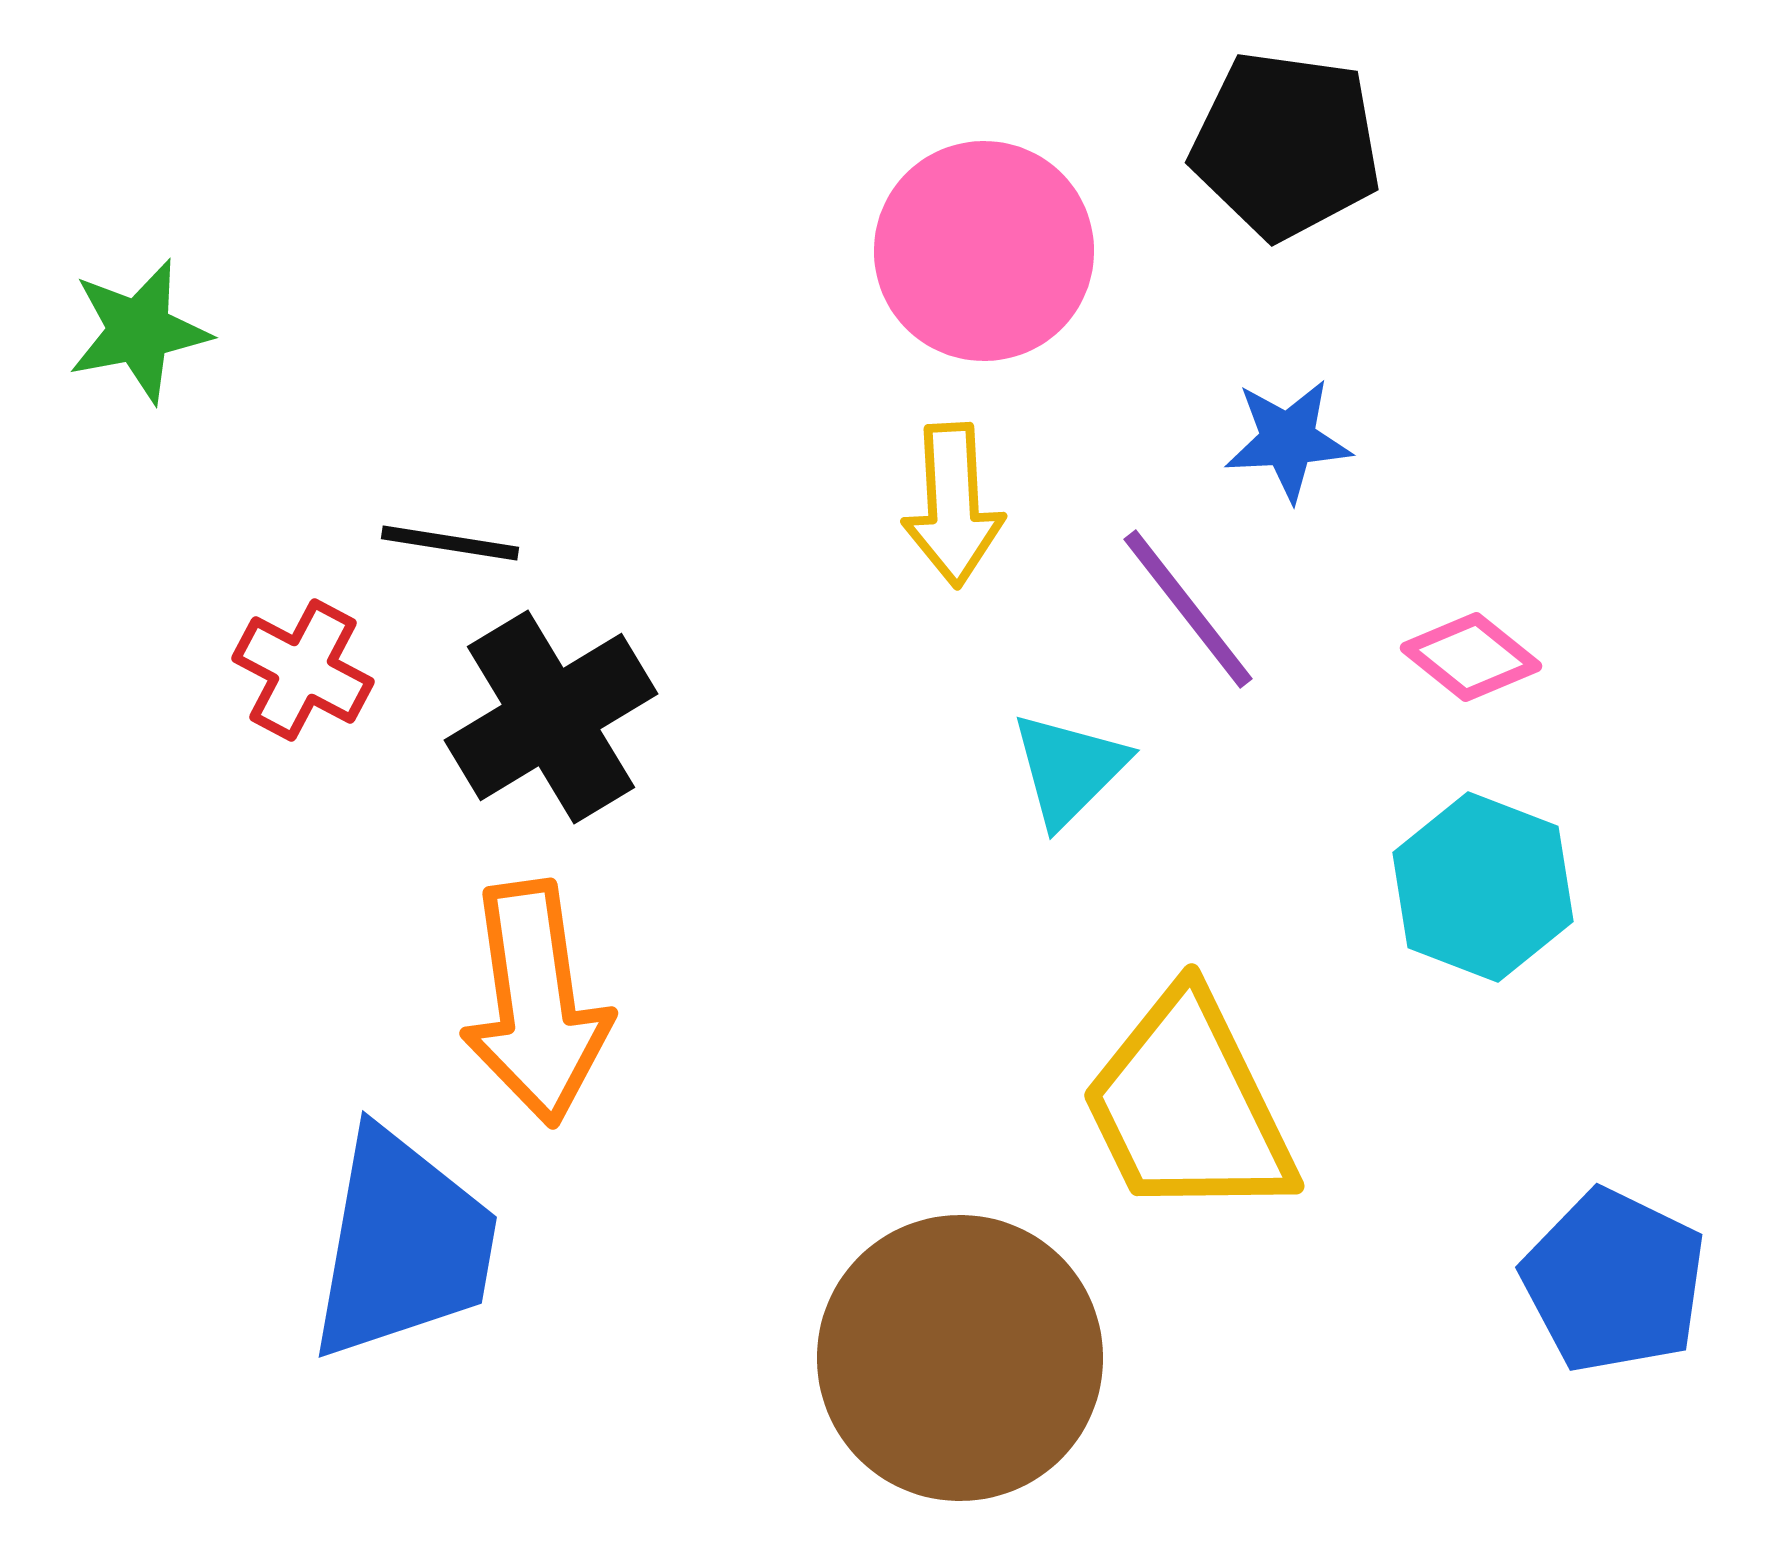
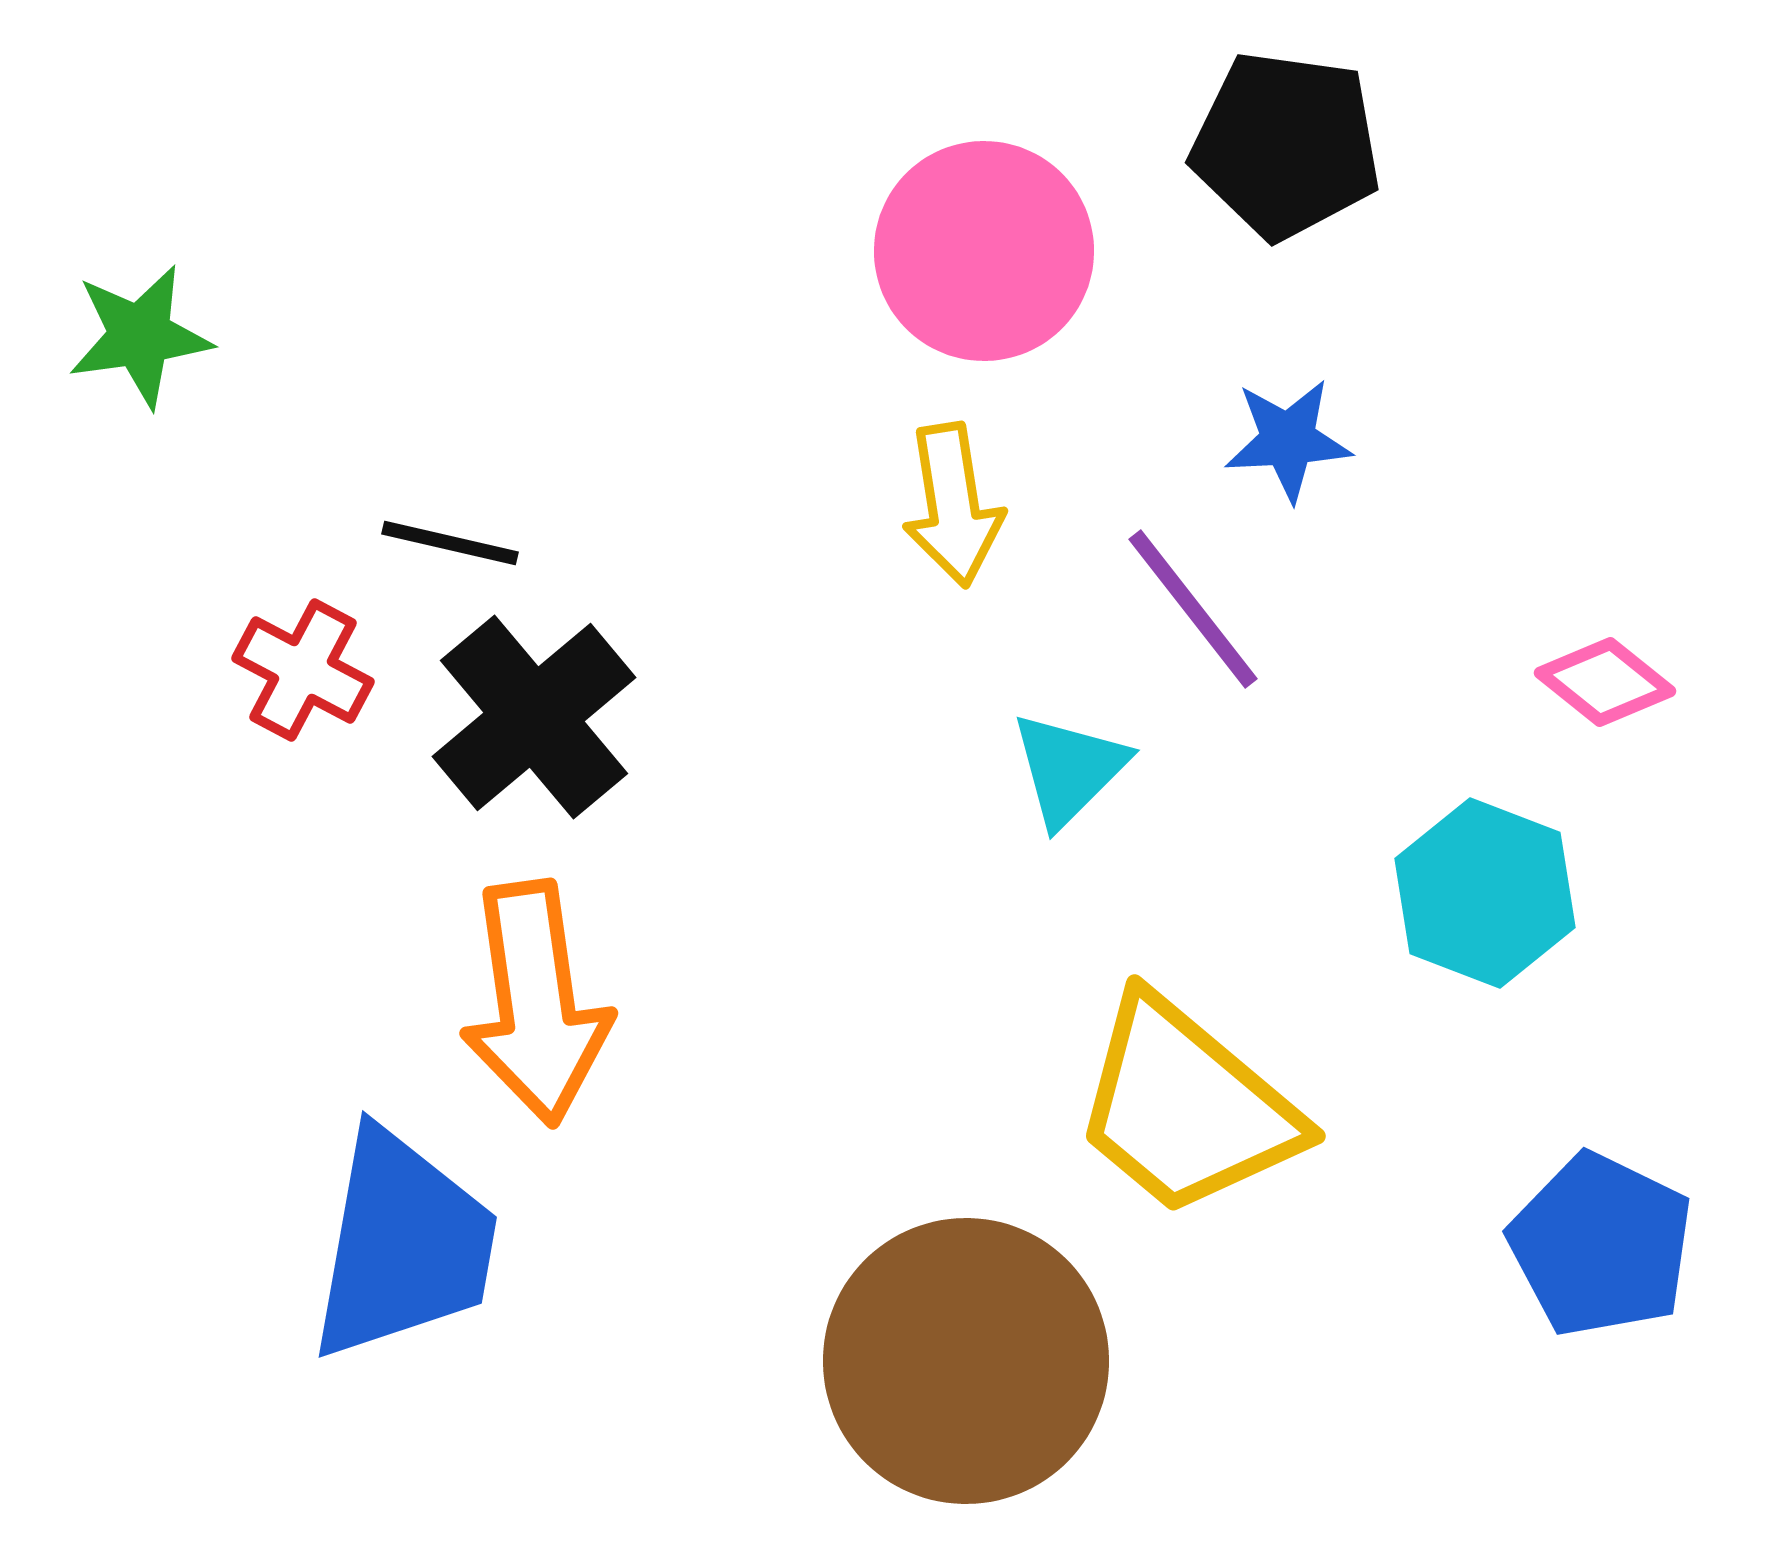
green star: moved 1 px right, 5 px down; rotated 3 degrees clockwise
yellow arrow: rotated 6 degrees counterclockwise
black line: rotated 4 degrees clockwise
purple line: moved 5 px right
pink diamond: moved 134 px right, 25 px down
black cross: moved 17 px left; rotated 9 degrees counterclockwise
cyan hexagon: moved 2 px right, 6 px down
yellow trapezoid: moved 2 px left, 1 px down; rotated 24 degrees counterclockwise
blue pentagon: moved 13 px left, 36 px up
brown circle: moved 6 px right, 3 px down
